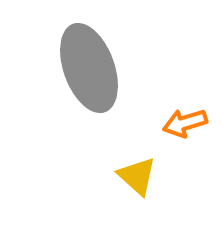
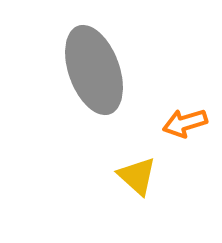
gray ellipse: moved 5 px right, 2 px down
